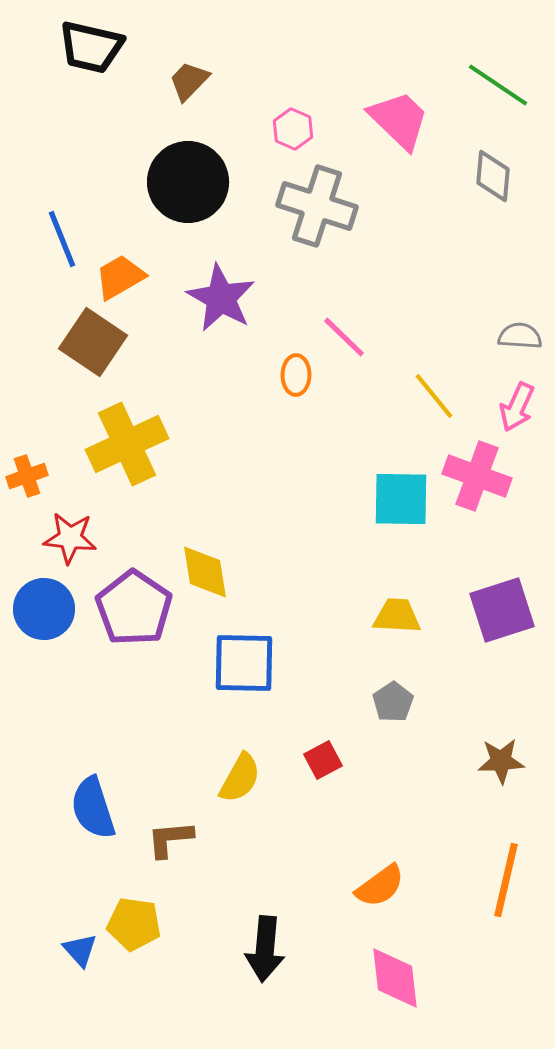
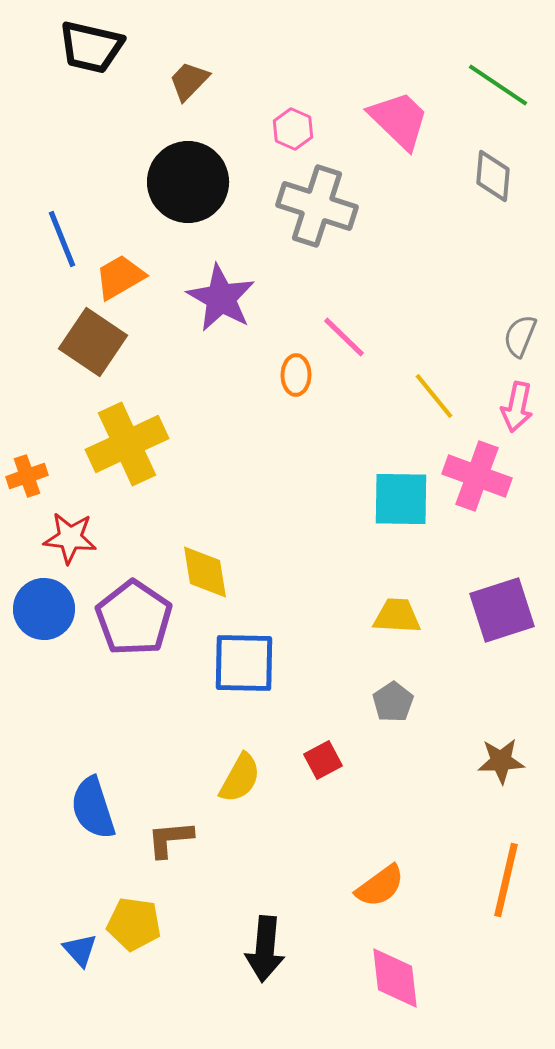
gray semicircle: rotated 72 degrees counterclockwise
pink arrow: rotated 12 degrees counterclockwise
purple pentagon: moved 10 px down
